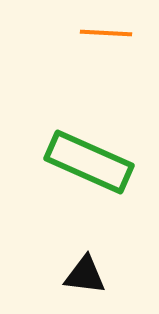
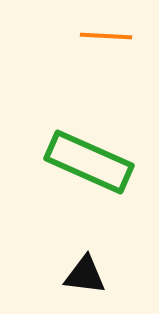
orange line: moved 3 px down
